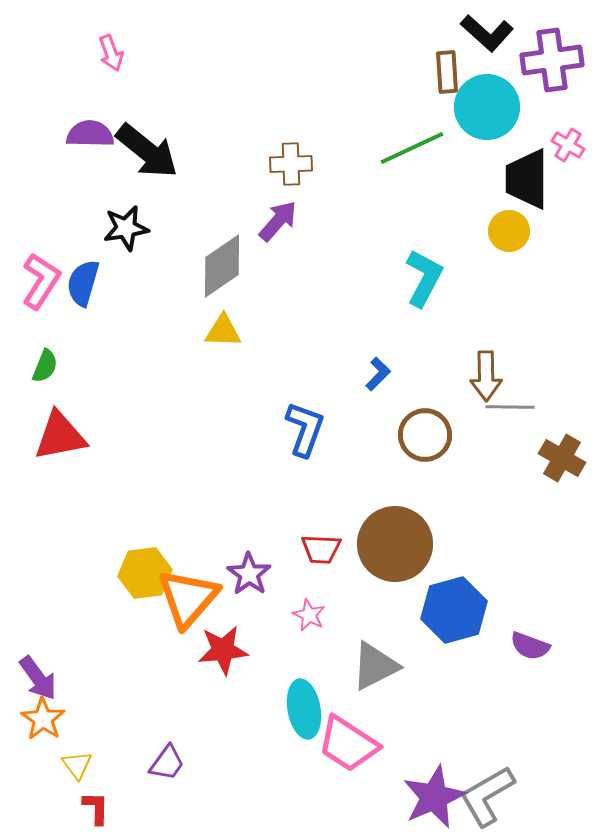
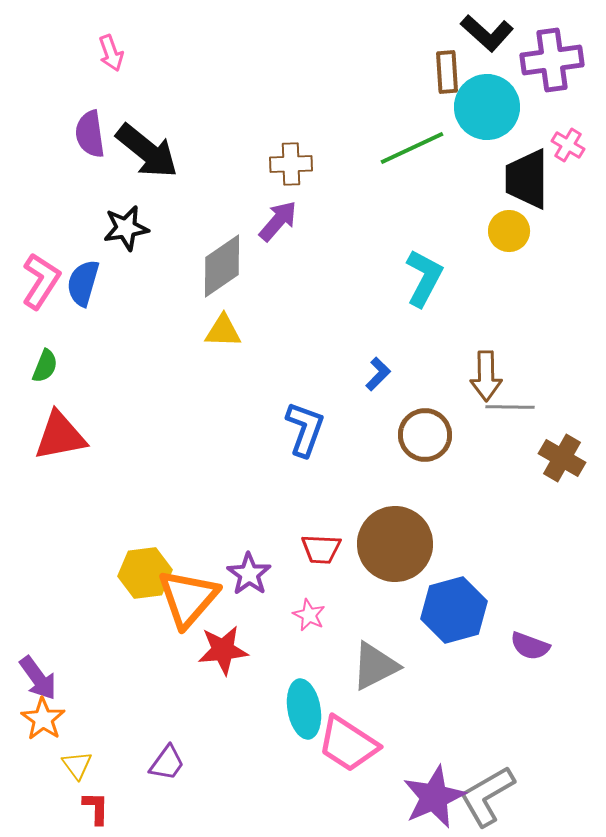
purple semicircle at (90, 134): rotated 99 degrees counterclockwise
